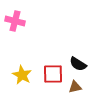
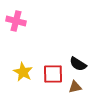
pink cross: moved 1 px right
yellow star: moved 1 px right, 3 px up
